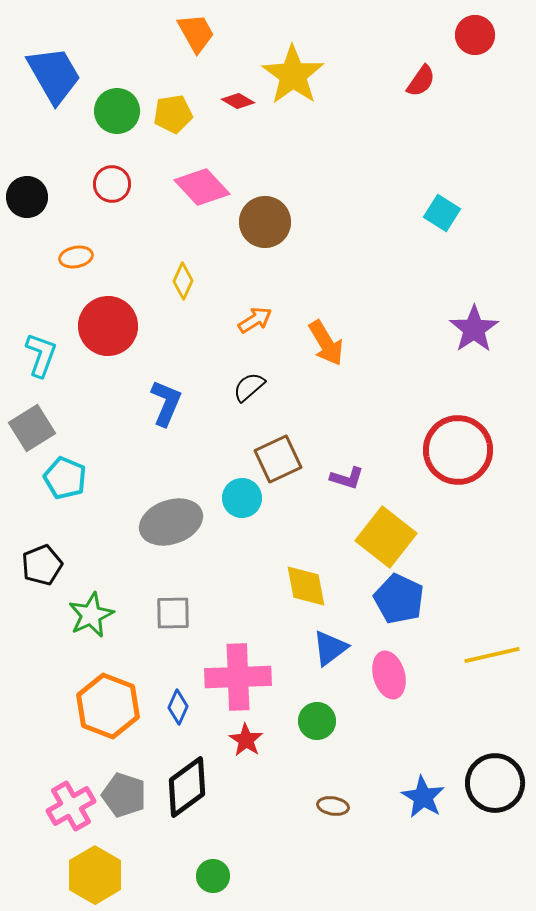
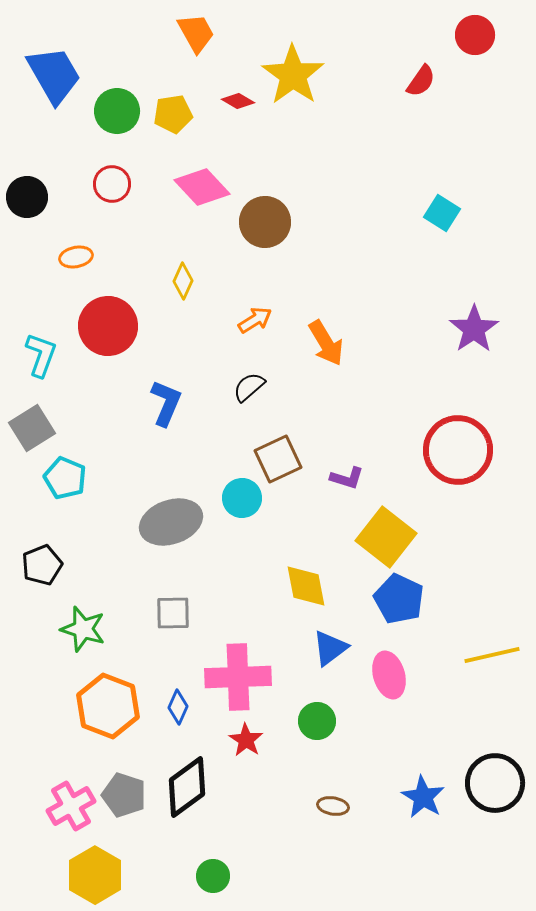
green star at (91, 615): moved 8 px left, 14 px down; rotated 30 degrees counterclockwise
